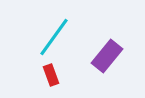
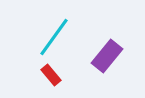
red rectangle: rotated 20 degrees counterclockwise
